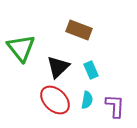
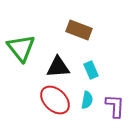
black triangle: rotated 40 degrees clockwise
